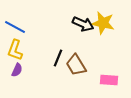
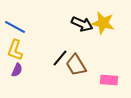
black arrow: moved 1 px left
black line: moved 2 px right; rotated 18 degrees clockwise
